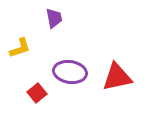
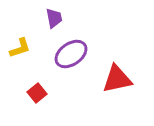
purple ellipse: moved 1 px right, 18 px up; rotated 44 degrees counterclockwise
red triangle: moved 2 px down
